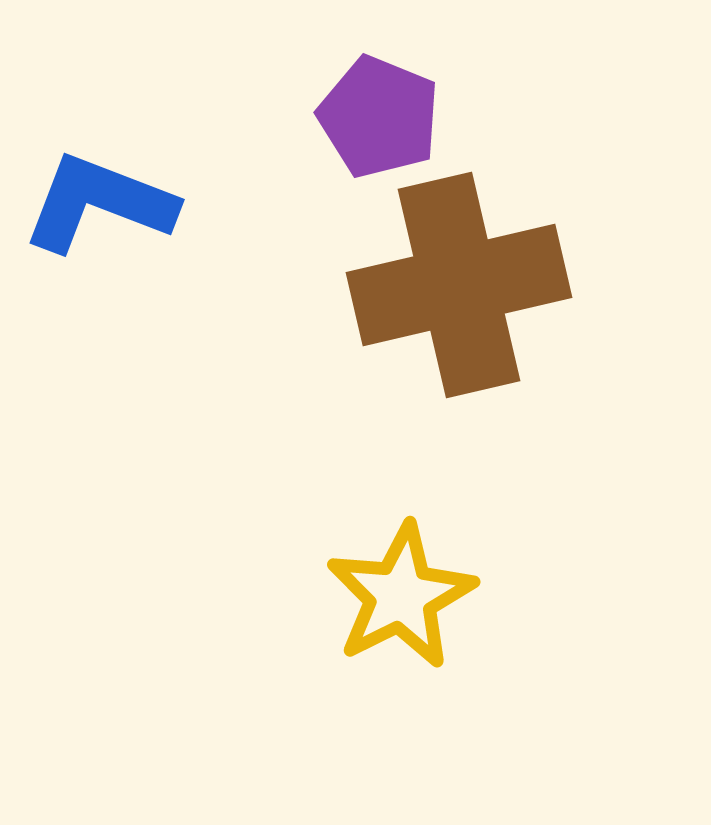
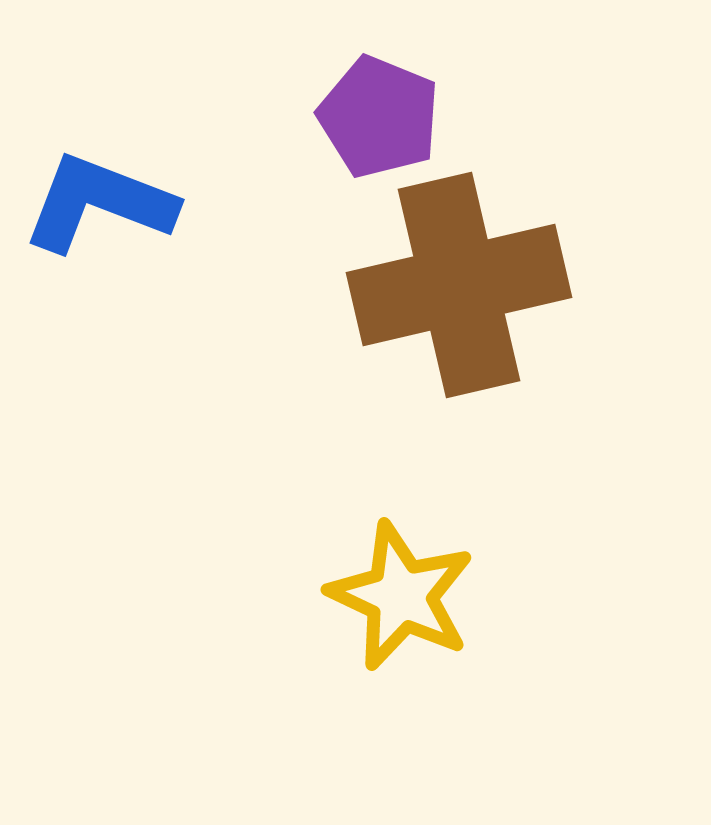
yellow star: rotated 20 degrees counterclockwise
